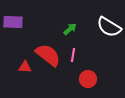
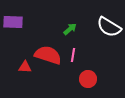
red semicircle: rotated 20 degrees counterclockwise
